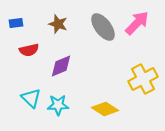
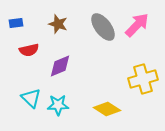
pink arrow: moved 2 px down
purple diamond: moved 1 px left
yellow cross: rotated 12 degrees clockwise
yellow diamond: moved 2 px right
